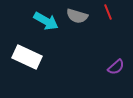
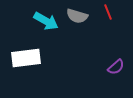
white rectangle: moved 1 px left, 1 px down; rotated 32 degrees counterclockwise
